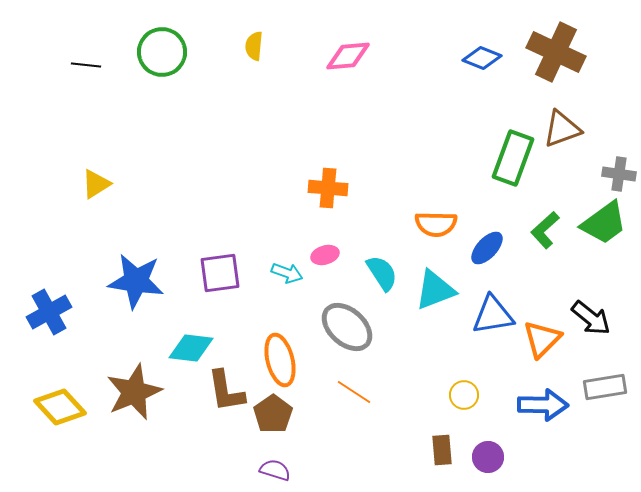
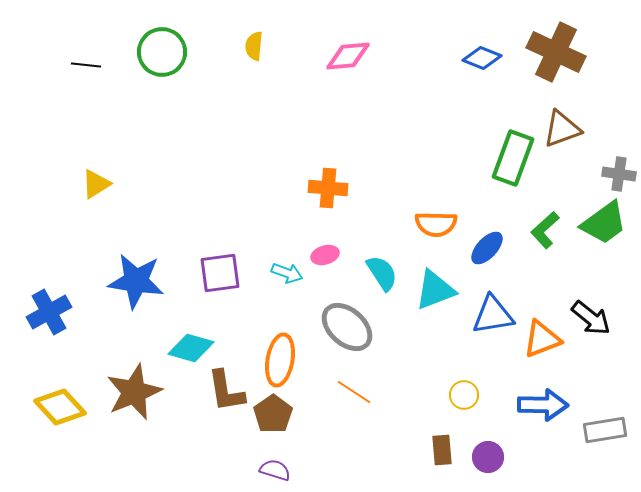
orange triangle: rotated 24 degrees clockwise
cyan diamond: rotated 9 degrees clockwise
orange ellipse: rotated 24 degrees clockwise
gray rectangle: moved 43 px down
